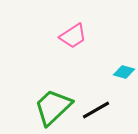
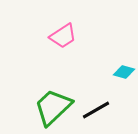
pink trapezoid: moved 10 px left
